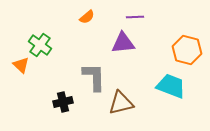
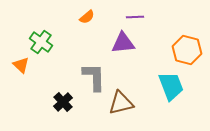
green cross: moved 1 px right, 3 px up
cyan trapezoid: rotated 48 degrees clockwise
black cross: rotated 30 degrees counterclockwise
